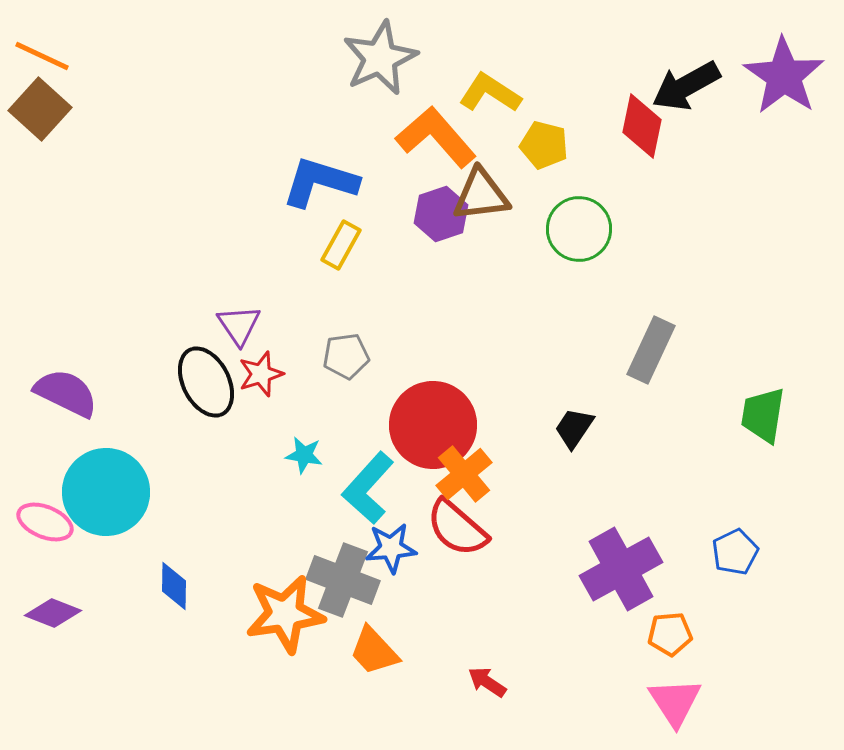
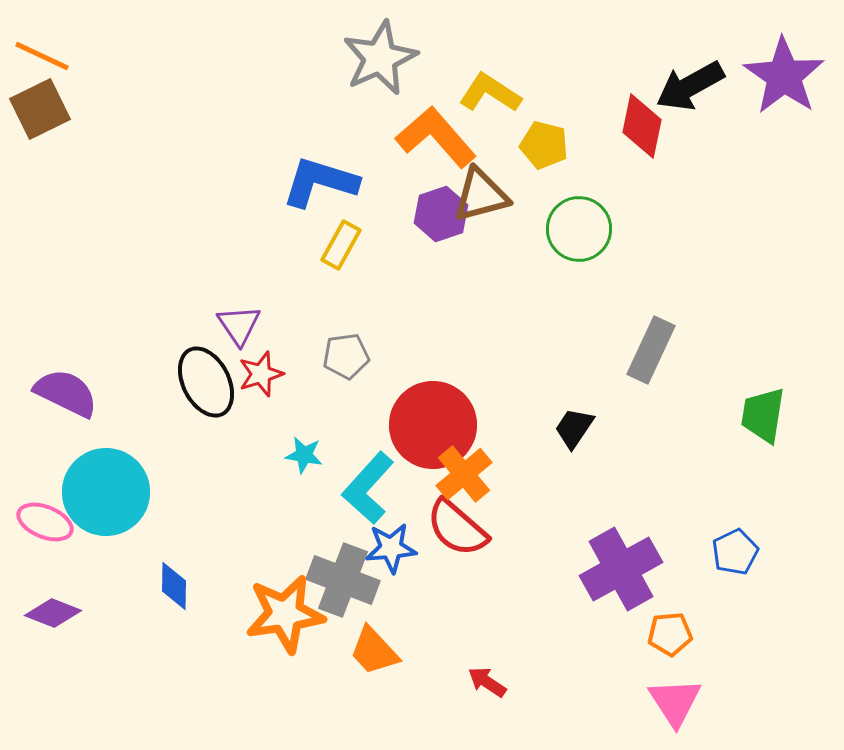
black arrow: moved 4 px right
brown square: rotated 22 degrees clockwise
brown triangle: rotated 8 degrees counterclockwise
